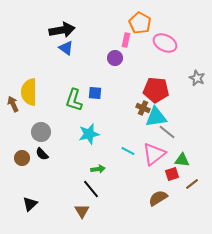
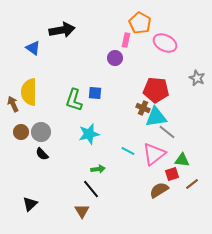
blue triangle: moved 33 px left
brown circle: moved 1 px left, 26 px up
brown semicircle: moved 1 px right, 8 px up
